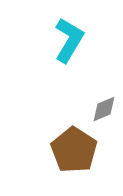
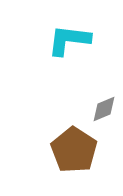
cyan L-shape: rotated 114 degrees counterclockwise
